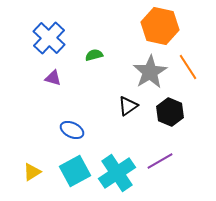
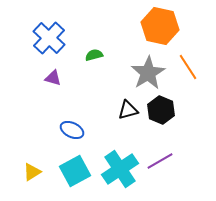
gray star: moved 2 px left, 1 px down
black triangle: moved 4 px down; rotated 20 degrees clockwise
black hexagon: moved 9 px left, 2 px up
cyan cross: moved 3 px right, 4 px up
